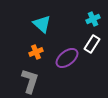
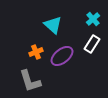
cyan cross: rotated 16 degrees counterclockwise
cyan triangle: moved 11 px right, 1 px down
purple ellipse: moved 5 px left, 2 px up
gray L-shape: rotated 145 degrees clockwise
